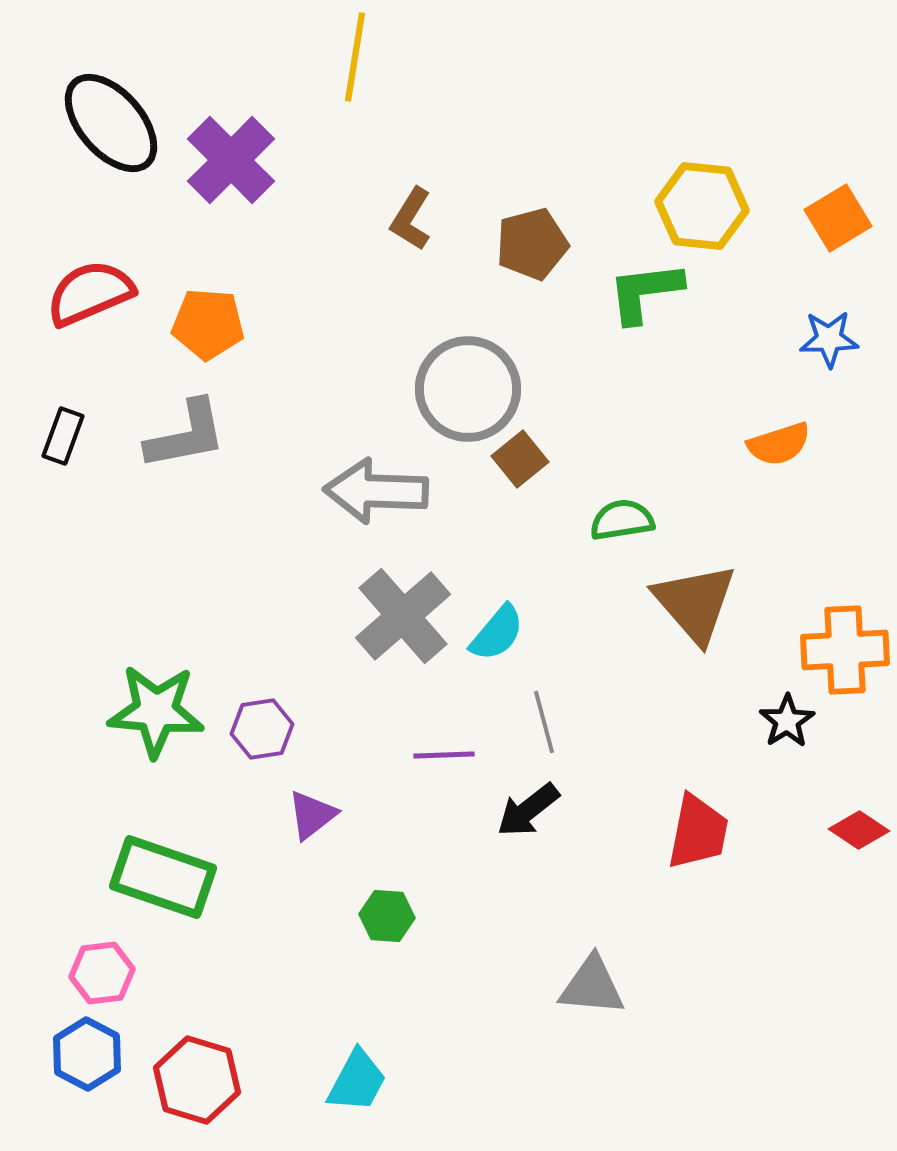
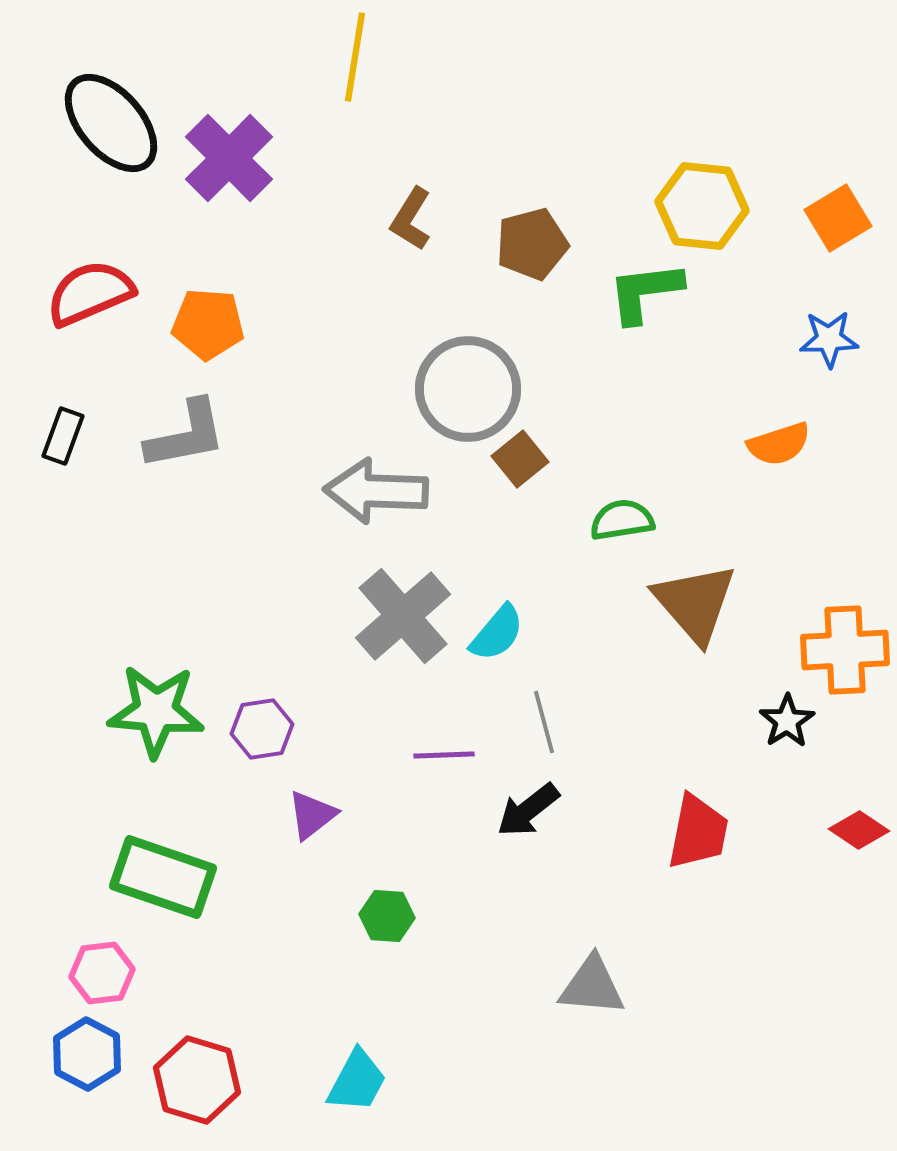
purple cross: moved 2 px left, 2 px up
